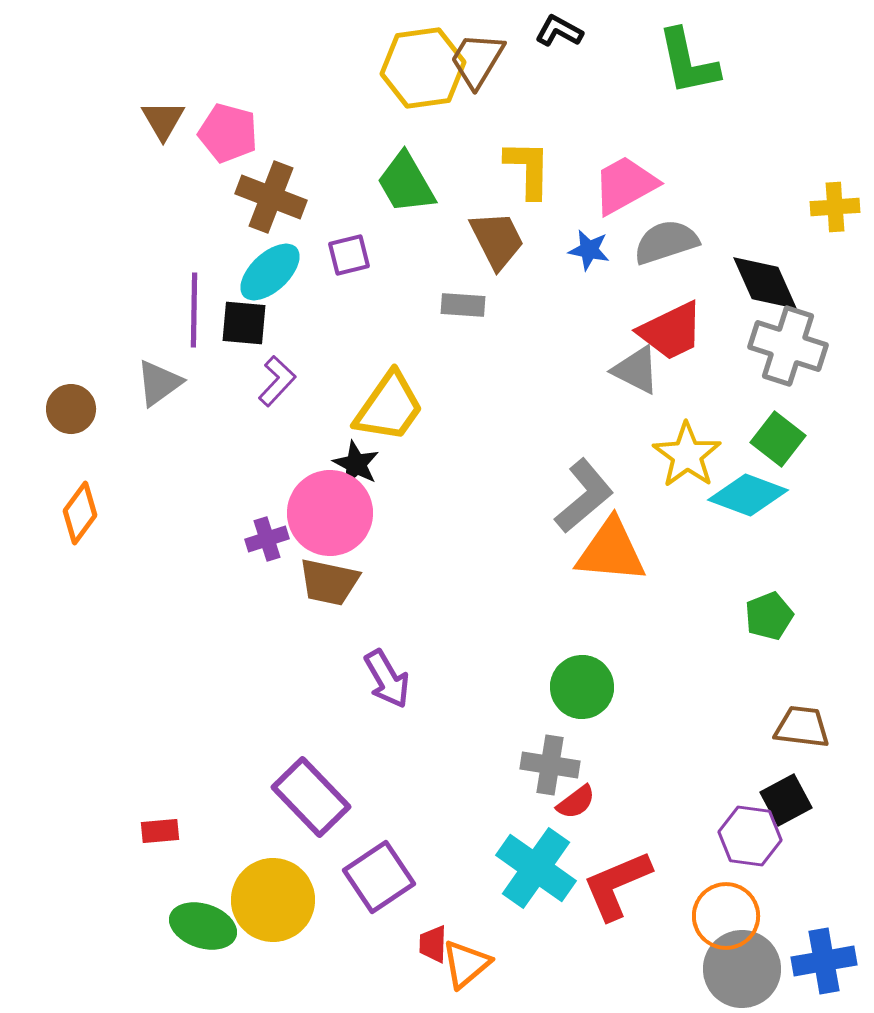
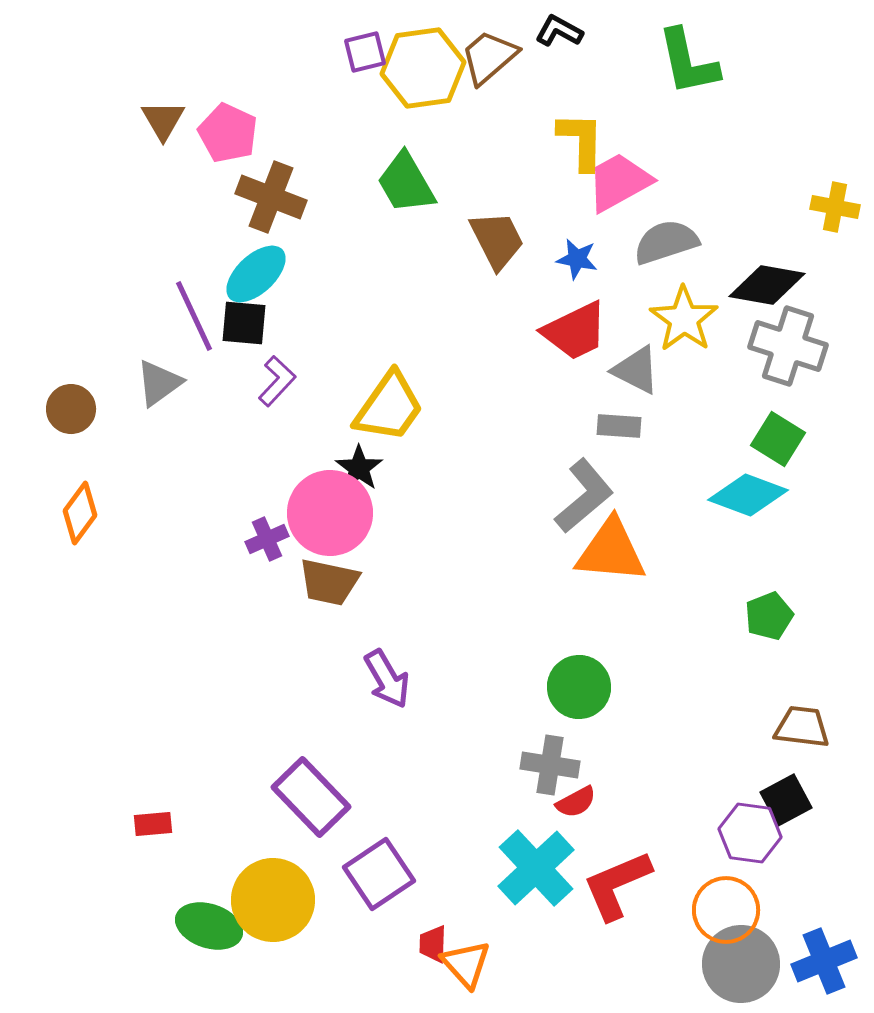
brown trapezoid at (477, 60): moved 12 px right, 3 px up; rotated 18 degrees clockwise
pink pentagon at (228, 133): rotated 10 degrees clockwise
yellow L-shape at (528, 169): moved 53 px right, 28 px up
pink trapezoid at (625, 185): moved 6 px left, 3 px up
yellow cross at (835, 207): rotated 15 degrees clockwise
blue star at (589, 250): moved 12 px left, 9 px down
purple square at (349, 255): moved 16 px right, 203 px up
cyan ellipse at (270, 272): moved 14 px left, 2 px down
black diamond at (765, 283): moved 2 px right, 2 px down; rotated 56 degrees counterclockwise
gray rectangle at (463, 305): moved 156 px right, 121 px down
purple line at (194, 310): moved 6 px down; rotated 26 degrees counterclockwise
red trapezoid at (671, 331): moved 96 px left
green square at (778, 439): rotated 6 degrees counterclockwise
yellow star at (687, 455): moved 3 px left, 136 px up
black star at (356, 464): moved 3 px right, 4 px down; rotated 9 degrees clockwise
purple cross at (267, 539): rotated 6 degrees counterclockwise
green circle at (582, 687): moved 3 px left
red semicircle at (576, 802): rotated 9 degrees clockwise
red rectangle at (160, 831): moved 7 px left, 7 px up
purple hexagon at (750, 836): moved 3 px up
cyan cross at (536, 868): rotated 12 degrees clockwise
purple square at (379, 877): moved 3 px up
orange circle at (726, 916): moved 6 px up
green ellipse at (203, 926): moved 6 px right
blue cross at (824, 961): rotated 12 degrees counterclockwise
orange triangle at (466, 964): rotated 32 degrees counterclockwise
gray circle at (742, 969): moved 1 px left, 5 px up
